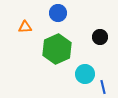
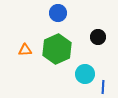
orange triangle: moved 23 px down
black circle: moved 2 px left
blue line: rotated 16 degrees clockwise
